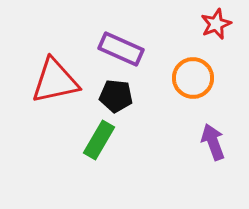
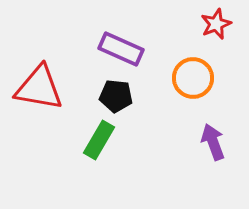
red triangle: moved 16 px left, 7 px down; rotated 22 degrees clockwise
